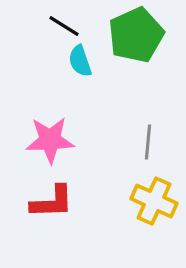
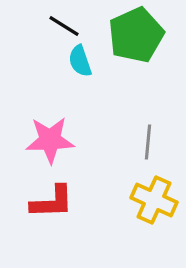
yellow cross: moved 1 px up
